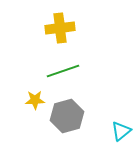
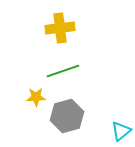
yellow star: moved 1 px right, 3 px up
